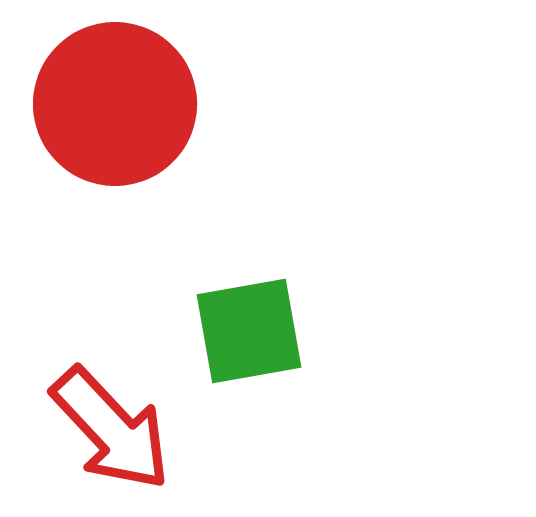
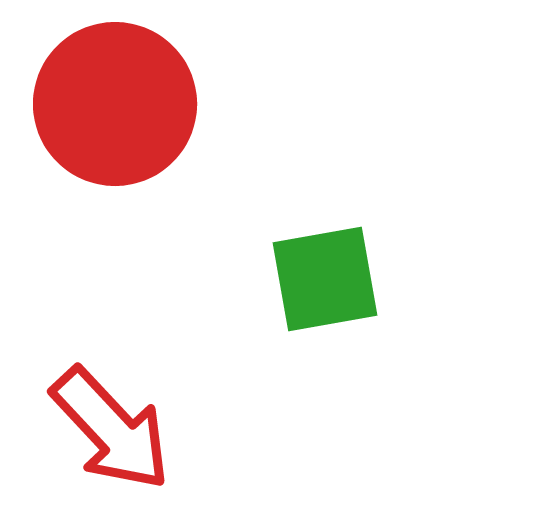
green square: moved 76 px right, 52 px up
